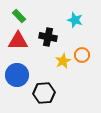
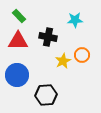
cyan star: rotated 21 degrees counterclockwise
black hexagon: moved 2 px right, 2 px down
